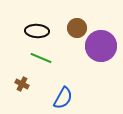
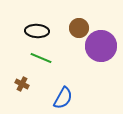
brown circle: moved 2 px right
